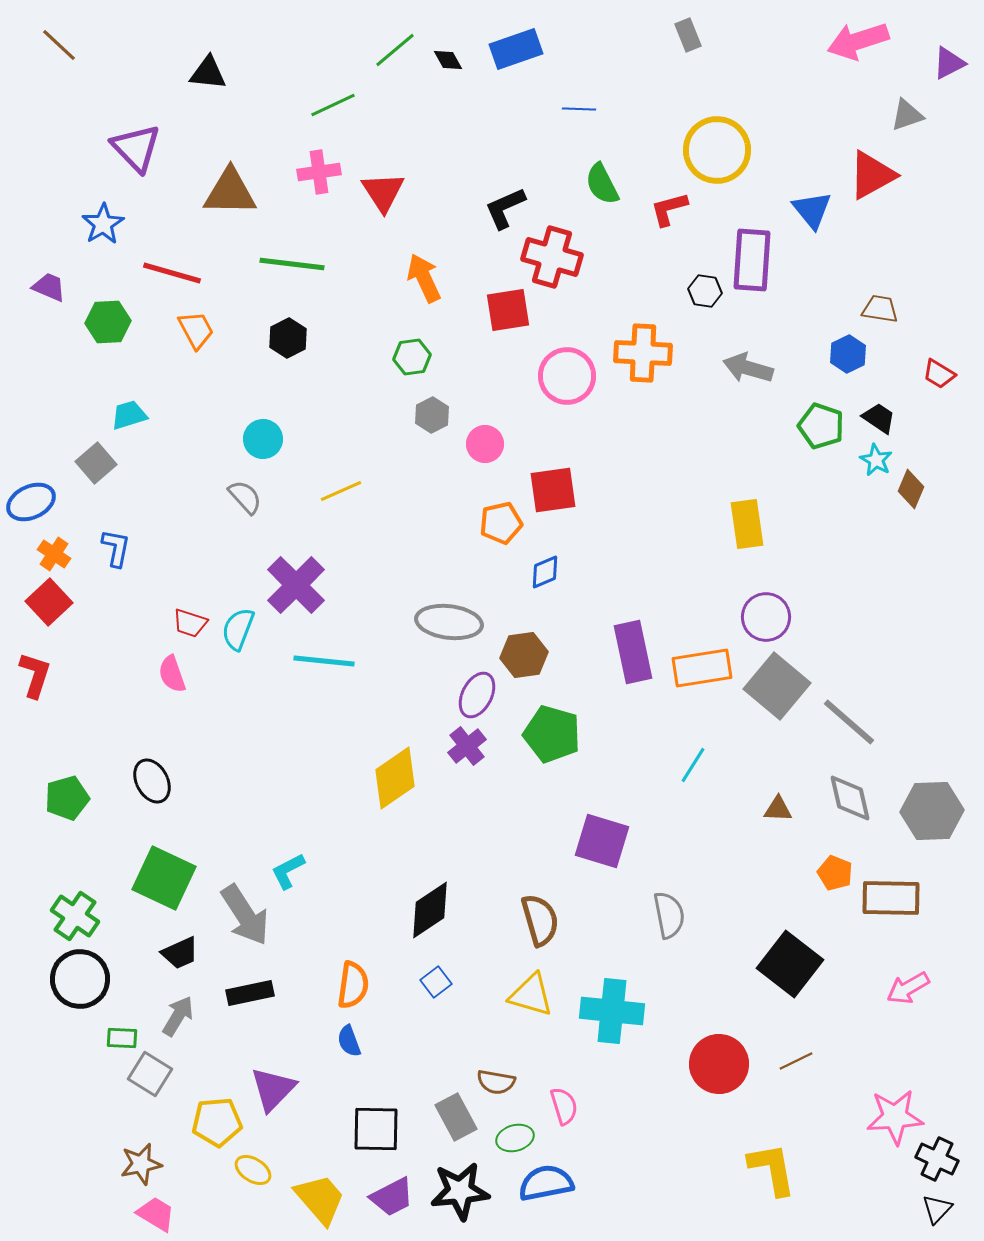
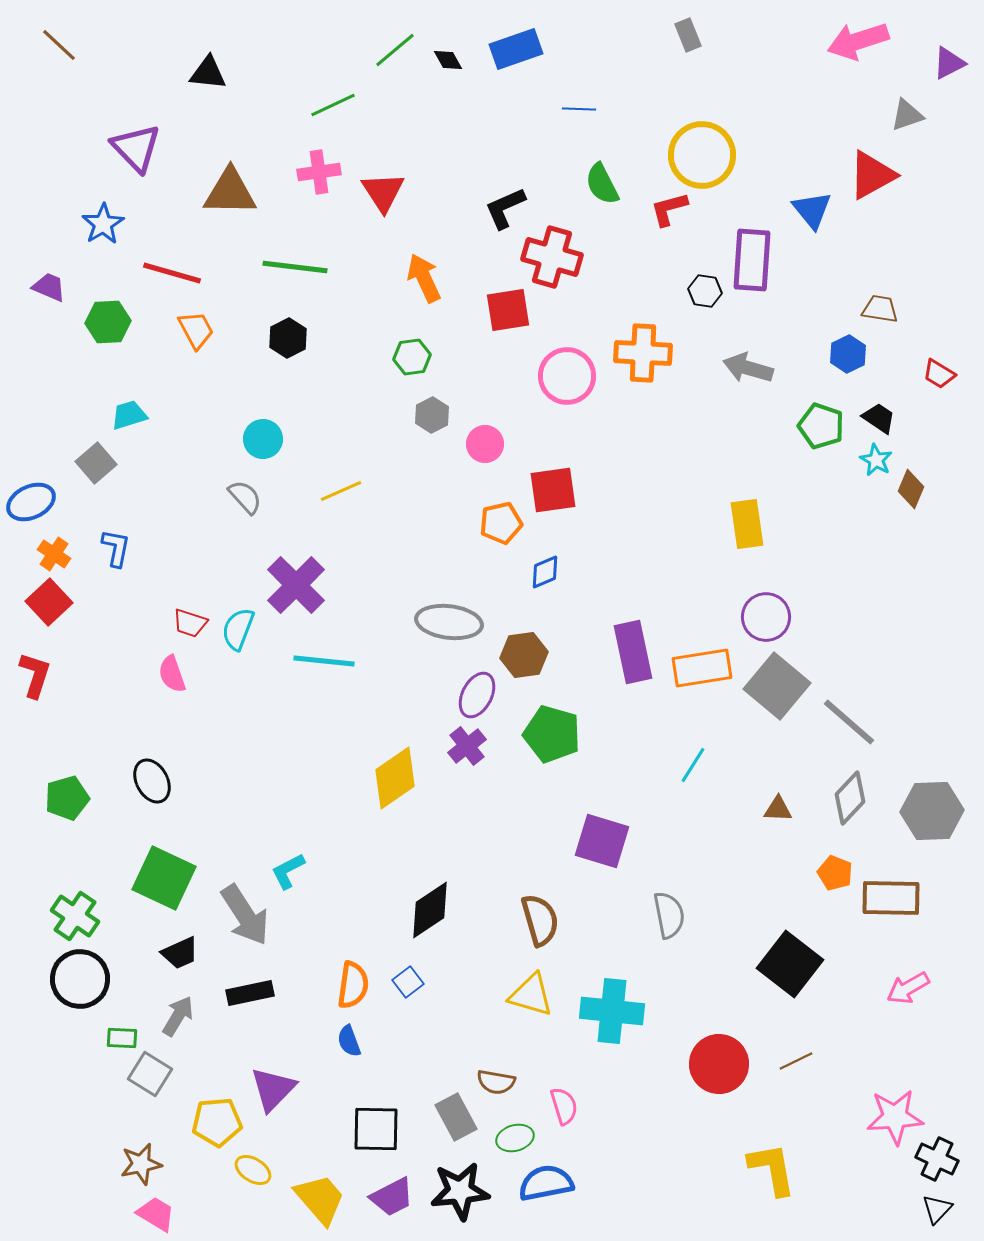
yellow circle at (717, 150): moved 15 px left, 5 px down
green line at (292, 264): moved 3 px right, 3 px down
gray diamond at (850, 798): rotated 56 degrees clockwise
blue square at (436, 982): moved 28 px left
